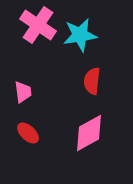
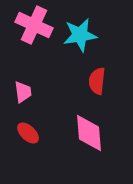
pink cross: moved 4 px left; rotated 9 degrees counterclockwise
red semicircle: moved 5 px right
pink diamond: rotated 66 degrees counterclockwise
